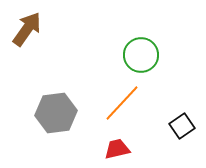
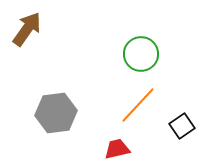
green circle: moved 1 px up
orange line: moved 16 px right, 2 px down
